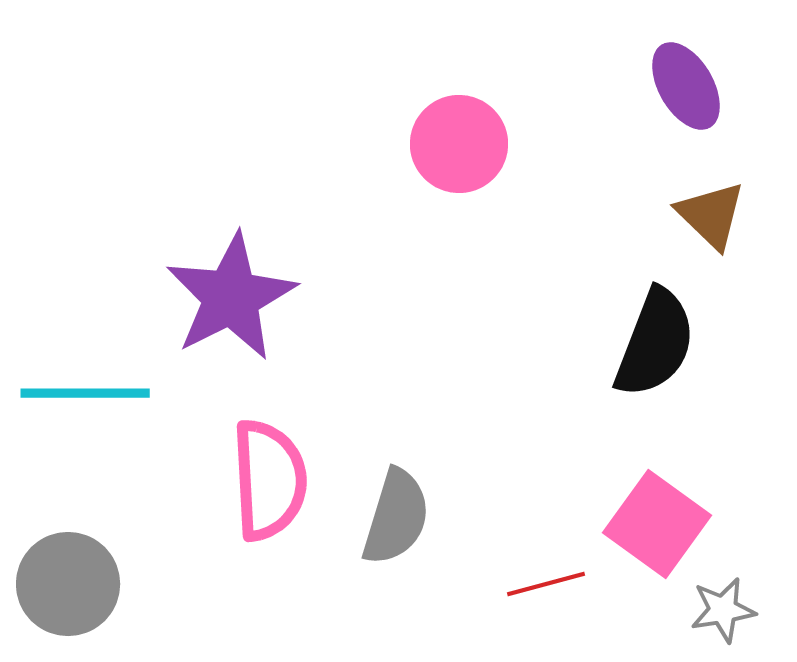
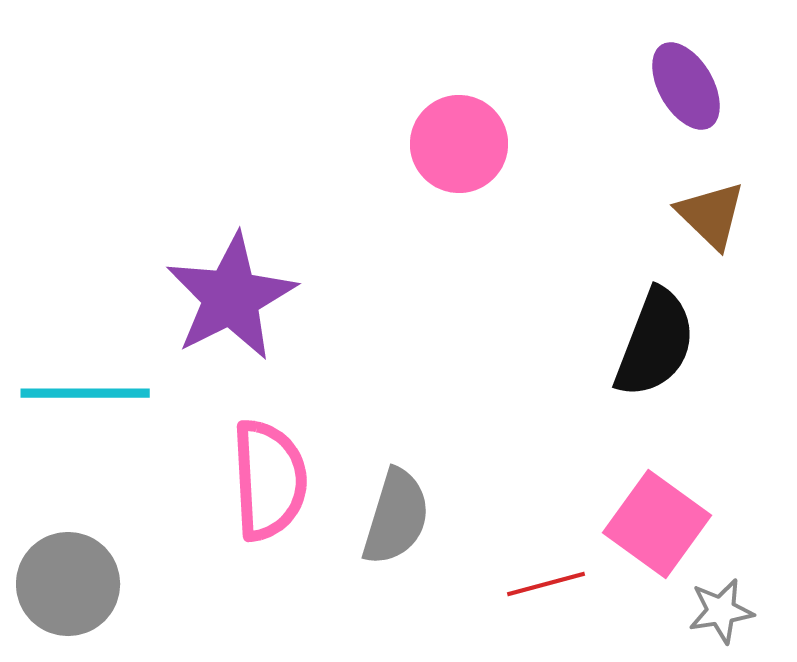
gray star: moved 2 px left, 1 px down
